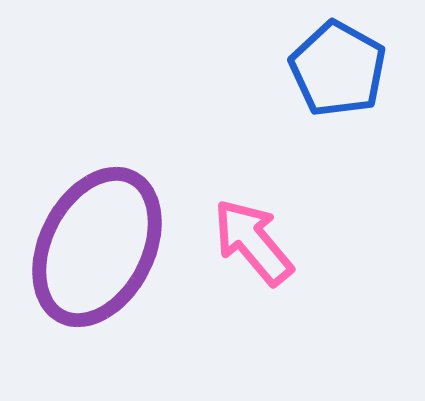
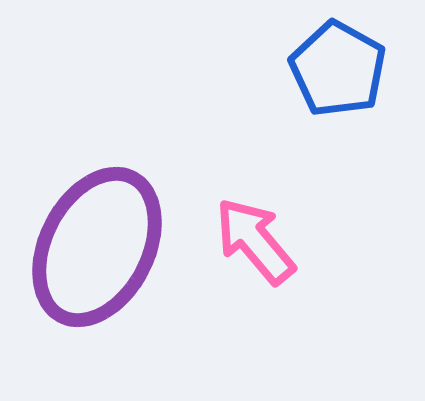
pink arrow: moved 2 px right, 1 px up
